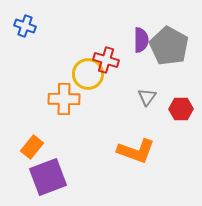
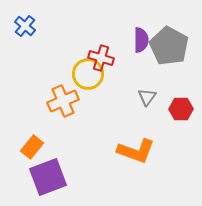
blue cross: rotated 20 degrees clockwise
red cross: moved 5 px left, 2 px up
orange cross: moved 1 px left, 2 px down; rotated 24 degrees counterclockwise
